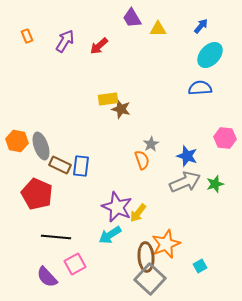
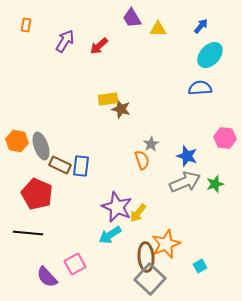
orange rectangle: moved 1 px left, 11 px up; rotated 32 degrees clockwise
black line: moved 28 px left, 4 px up
